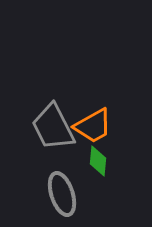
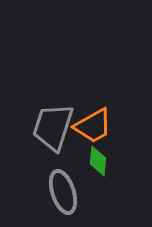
gray trapezoid: rotated 45 degrees clockwise
gray ellipse: moved 1 px right, 2 px up
